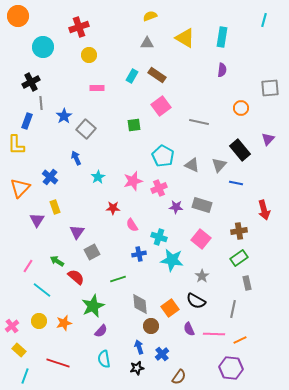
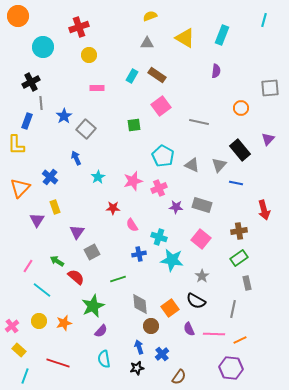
cyan rectangle at (222, 37): moved 2 px up; rotated 12 degrees clockwise
purple semicircle at (222, 70): moved 6 px left, 1 px down
